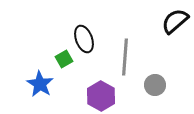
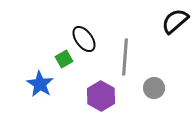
black ellipse: rotated 16 degrees counterclockwise
gray circle: moved 1 px left, 3 px down
